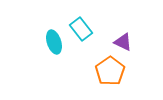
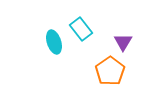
purple triangle: rotated 36 degrees clockwise
